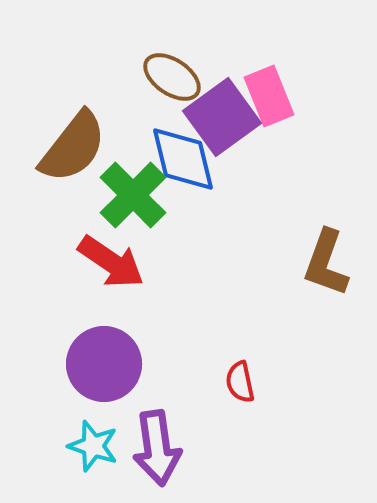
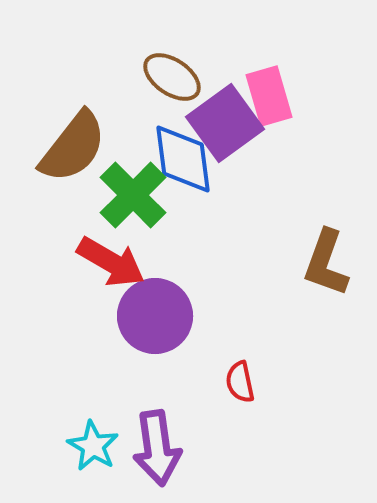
pink rectangle: rotated 6 degrees clockwise
purple square: moved 3 px right, 6 px down
blue diamond: rotated 6 degrees clockwise
red arrow: rotated 4 degrees counterclockwise
purple circle: moved 51 px right, 48 px up
cyan star: rotated 12 degrees clockwise
